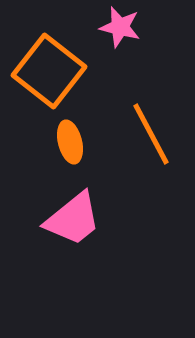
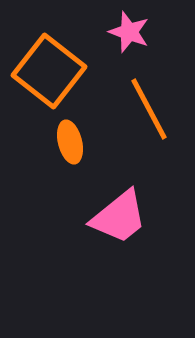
pink star: moved 9 px right, 5 px down; rotated 6 degrees clockwise
orange line: moved 2 px left, 25 px up
pink trapezoid: moved 46 px right, 2 px up
